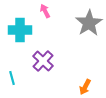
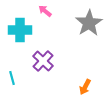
pink arrow: rotated 24 degrees counterclockwise
